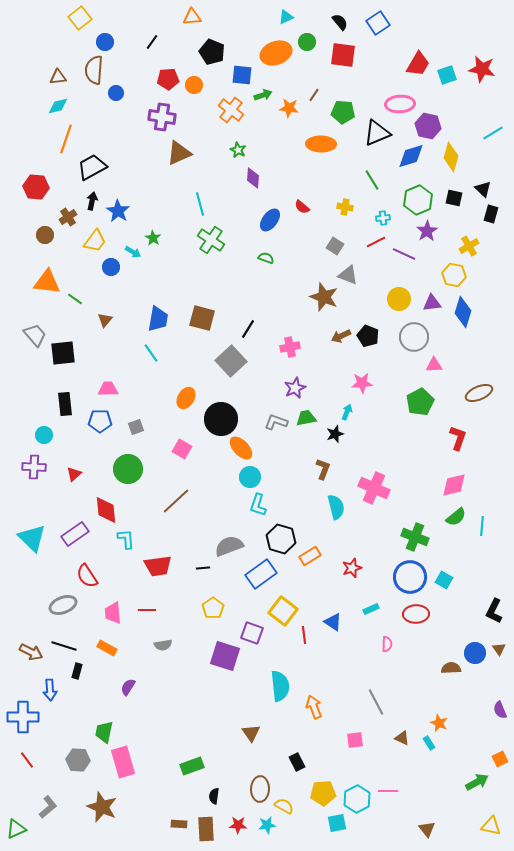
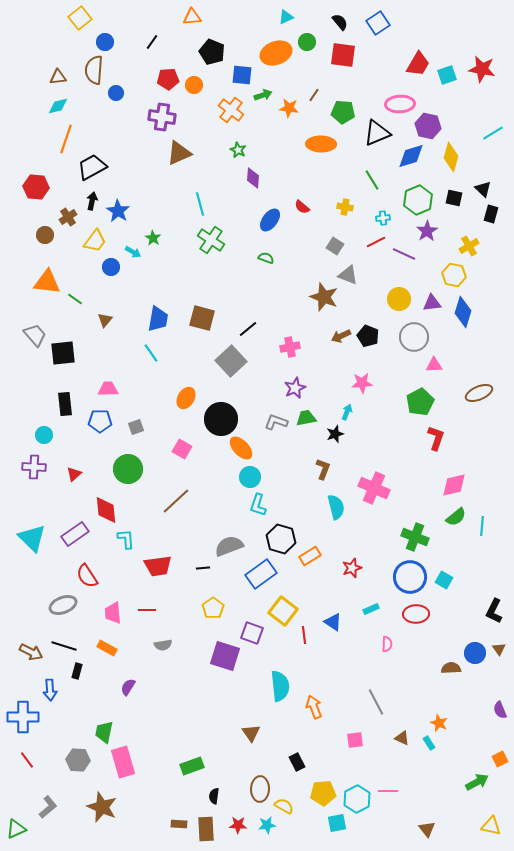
black line at (248, 329): rotated 18 degrees clockwise
red L-shape at (458, 438): moved 22 px left
